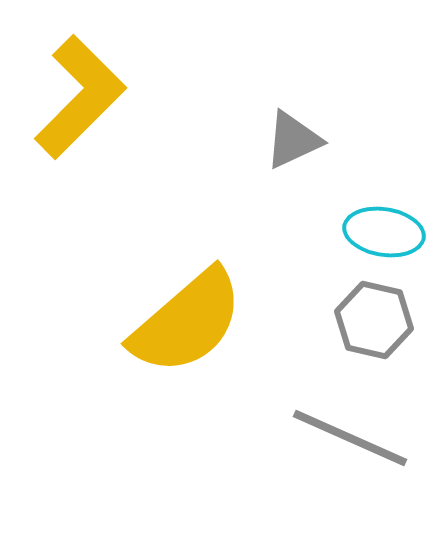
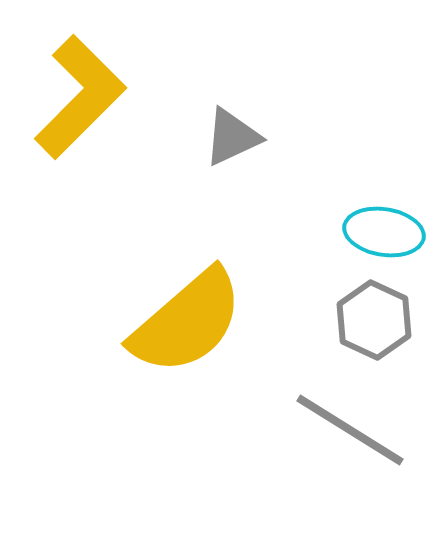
gray triangle: moved 61 px left, 3 px up
gray hexagon: rotated 12 degrees clockwise
gray line: moved 8 px up; rotated 8 degrees clockwise
